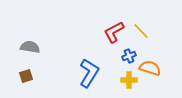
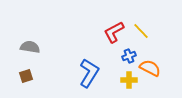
orange semicircle: rotated 10 degrees clockwise
